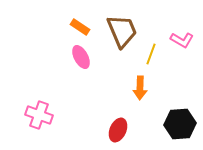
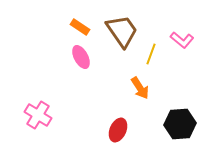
brown trapezoid: rotated 12 degrees counterclockwise
pink L-shape: rotated 10 degrees clockwise
orange arrow: rotated 35 degrees counterclockwise
pink cross: moved 1 px left; rotated 12 degrees clockwise
